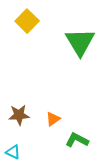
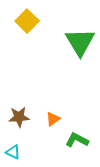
brown star: moved 2 px down
